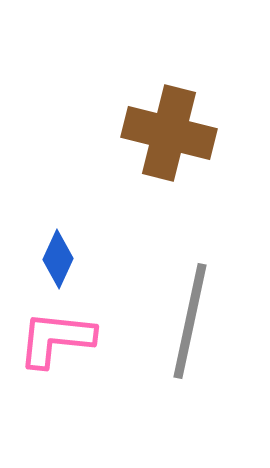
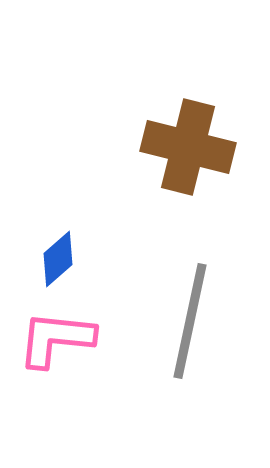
brown cross: moved 19 px right, 14 px down
blue diamond: rotated 24 degrees clockwise
